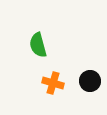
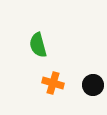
black circle: moved 3 px right, 4 px down
